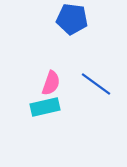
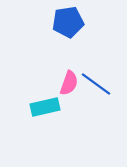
blue pentagon: moved 4 px left, 3 px down; rotated 16 degrees counterclockwise
pink semicircle: moved 18 px right
